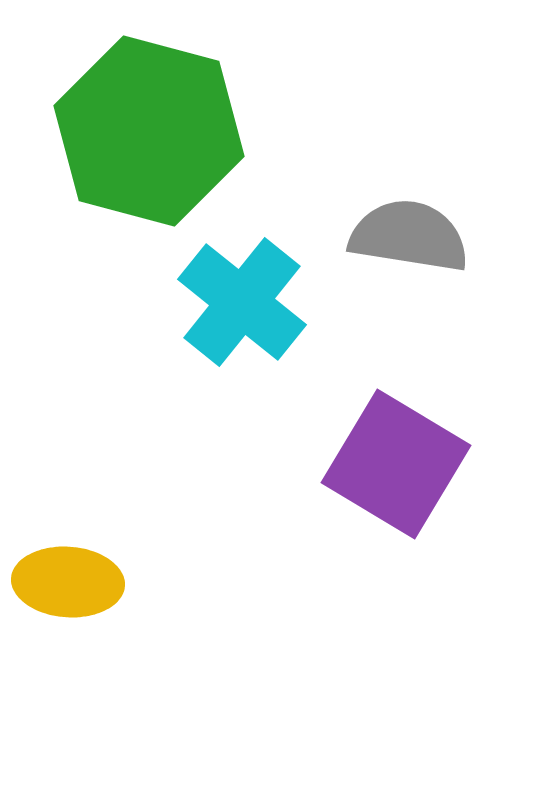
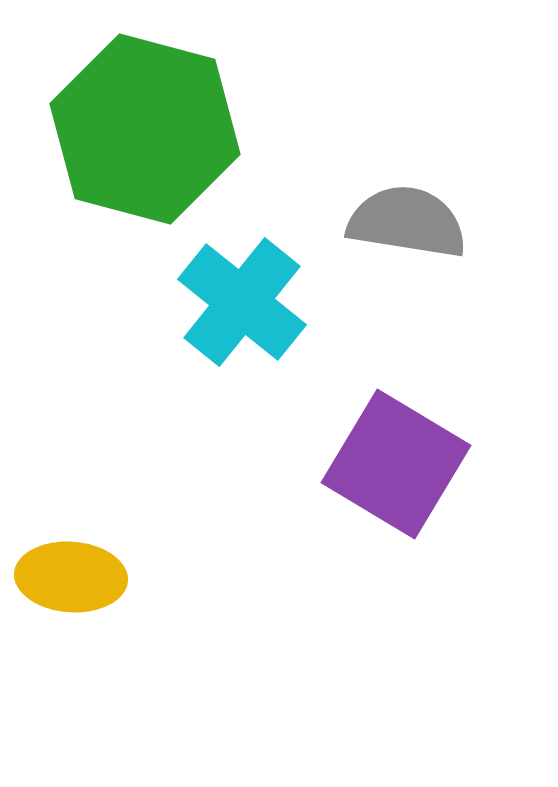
green hexagon: moved 4 px left, 2 px up
gray semicircle: moved 2 px left, 14 px up
yellow ellipse: moved 3 px right, 5 px up
